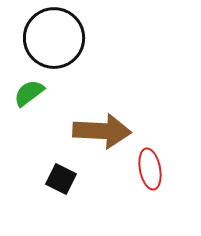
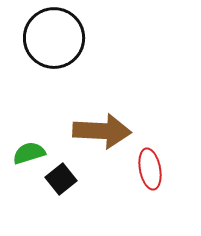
green semicircle: moved 60 px down; rotated 20 degrees clockwise
black square: rotated 24 degrees clockwise
